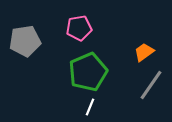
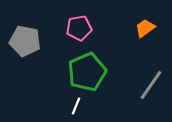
gray pentagon: rotated 20 degrees clockwise
orange trapezoid: moved 1 px right, 24 px up
green pentagon: moved 1 px left
white line: moved 14 px left, 1 px up
